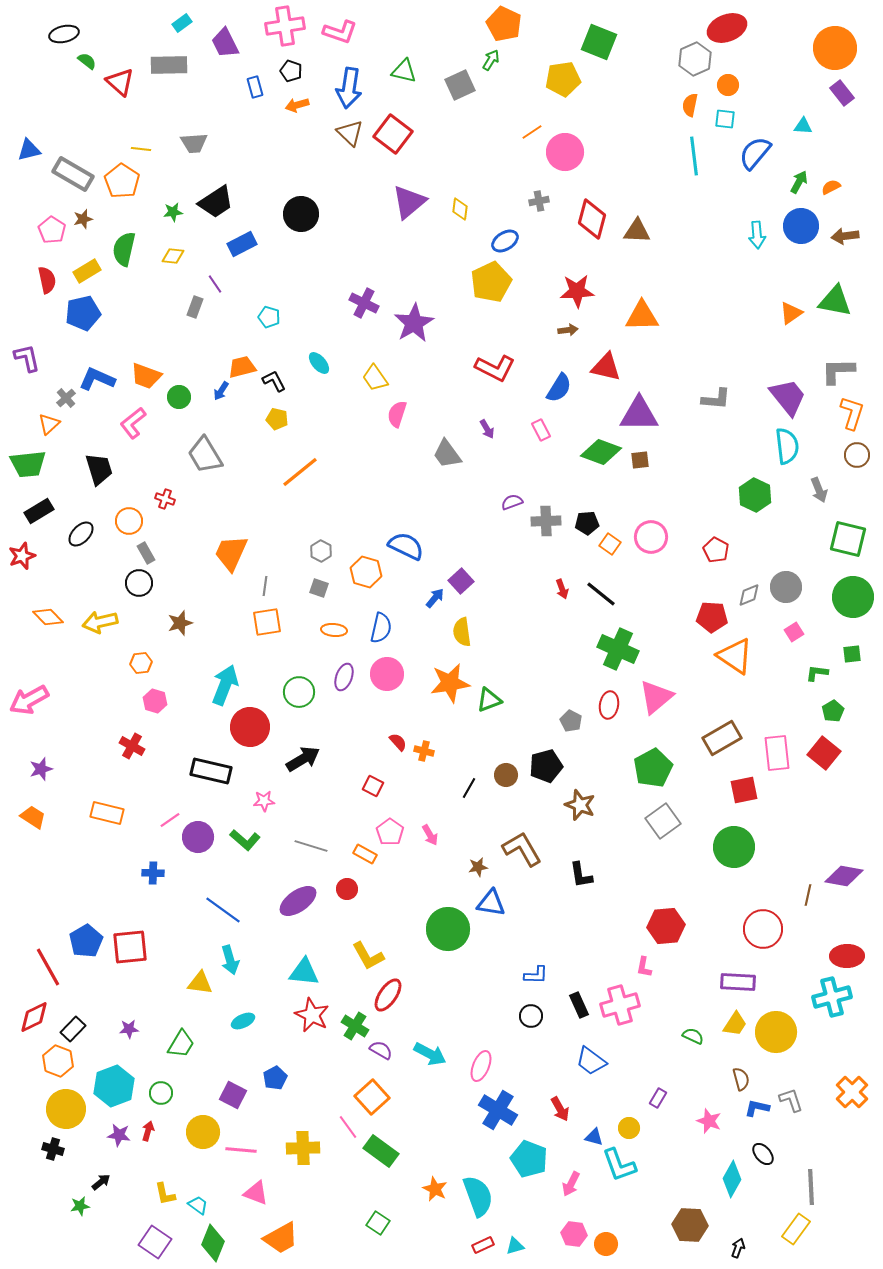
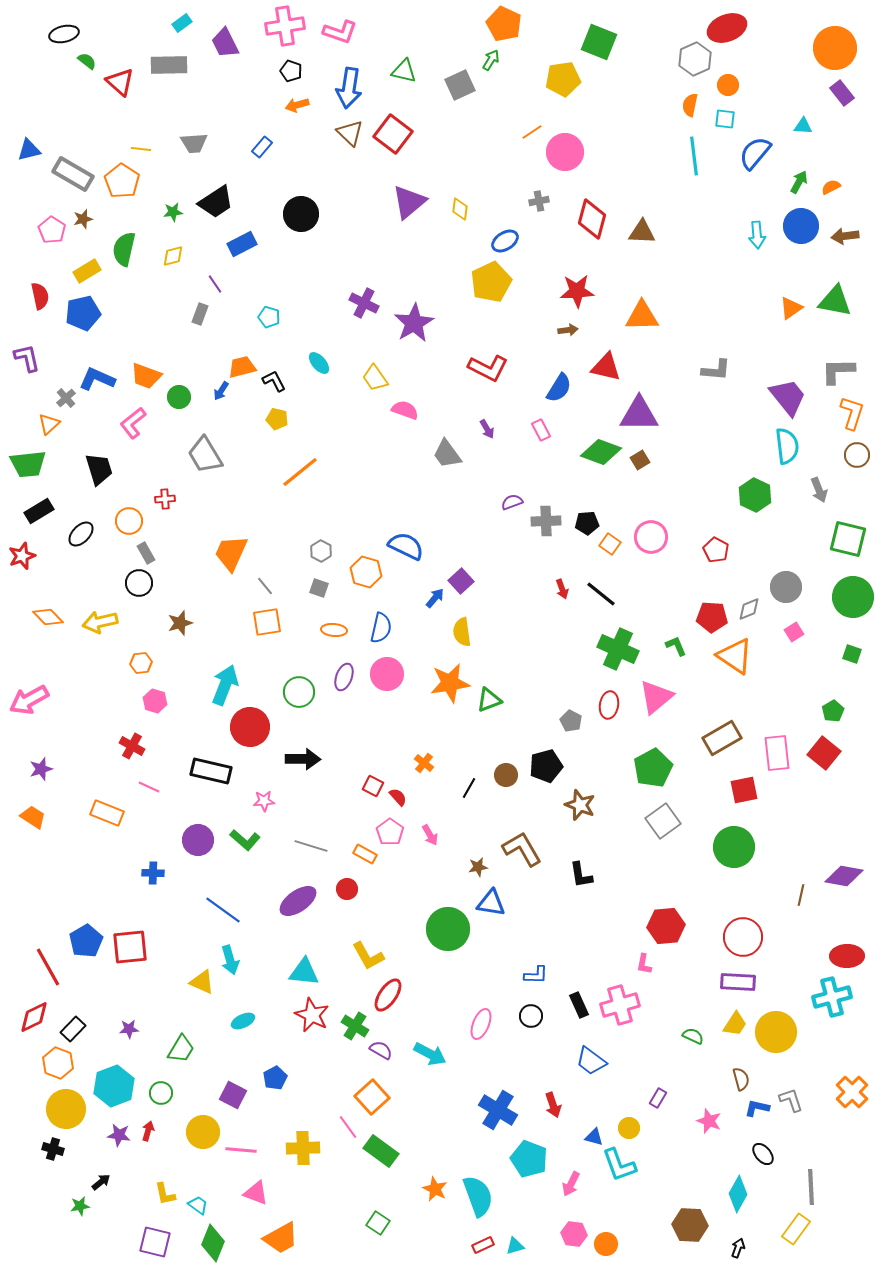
blue rectangle at (255, 87): moved 7 px right, 60 px down; rotated 55 degrees clockwise
brown triangle at (637, 231): moved 5 px right, 1 px down
yellow diamond at (173, 256): rotated 20 degrees counterclockwise
red semicircle at (47, 280): moved 7 px left, 16 px down
gray rectangle at (195, 307): moved 5 px right, 7 px down
orange triangle at (791, 313): moved 5 px up
red L-shape at (495, 368): moved 7 px left
gray L-shape at (716, 399): moved 29 px up
pink semicircle at (397, 414): moved 8 px right, 4 px up; rotated 92 degrees clockwise
brown square at (640, 460): rotated 24 degrees counterclockwise
red cross at (165, 499): rotated 24 degrees counterclockwise
gray line at (265, 586): rotated 48 degrees counterclockwise
gray diamond at (749, 595): moved 14 px down
green square at (852, 654): rotated 24 degrees clockwise
green L-shape at (817, 673): moved 141 px left, 27 px up; rotated 60 degrees clockwise
red semicircle at (398, 742): moved 55 px down
orange cross at (424, 751): moved 12 px down; rotated 24 degrees clockwise
black arrow at (303, 759): rotated 32 degrees clockwise
orange rectangle at (107, 813): rotated 8 degrees clockwise
pink line at (170, 820): moved 21 px left, 33 px up; rotated 60 degrees clockwise
purple circle at (198, 837): moved 3 px down
brown line at (808, 895): moved 7 px left
red circle at (763, 929): moved 20 px left, 8 px down
pink L-shape at (644, 967): moved 3 px up
yellow triangle at (200, 983): moved 2 px right, 1 px up; rotated 16 degrees clockwise
green trapezoid at (181, 1044): moved 5 px down
orange hexagon at (58, 1061): moved 2 px down
pink ellipse at (481, 1066): moved 42 px up
red arrow at (560, 1109): moved 7 px left, 4 px up; rotated 10 degrees clockwise
cyan diamond at (732, 1179): moved 6 px right, 15 px down
purple square at (155, 1242): rotated 20 degrees counterclockwise
